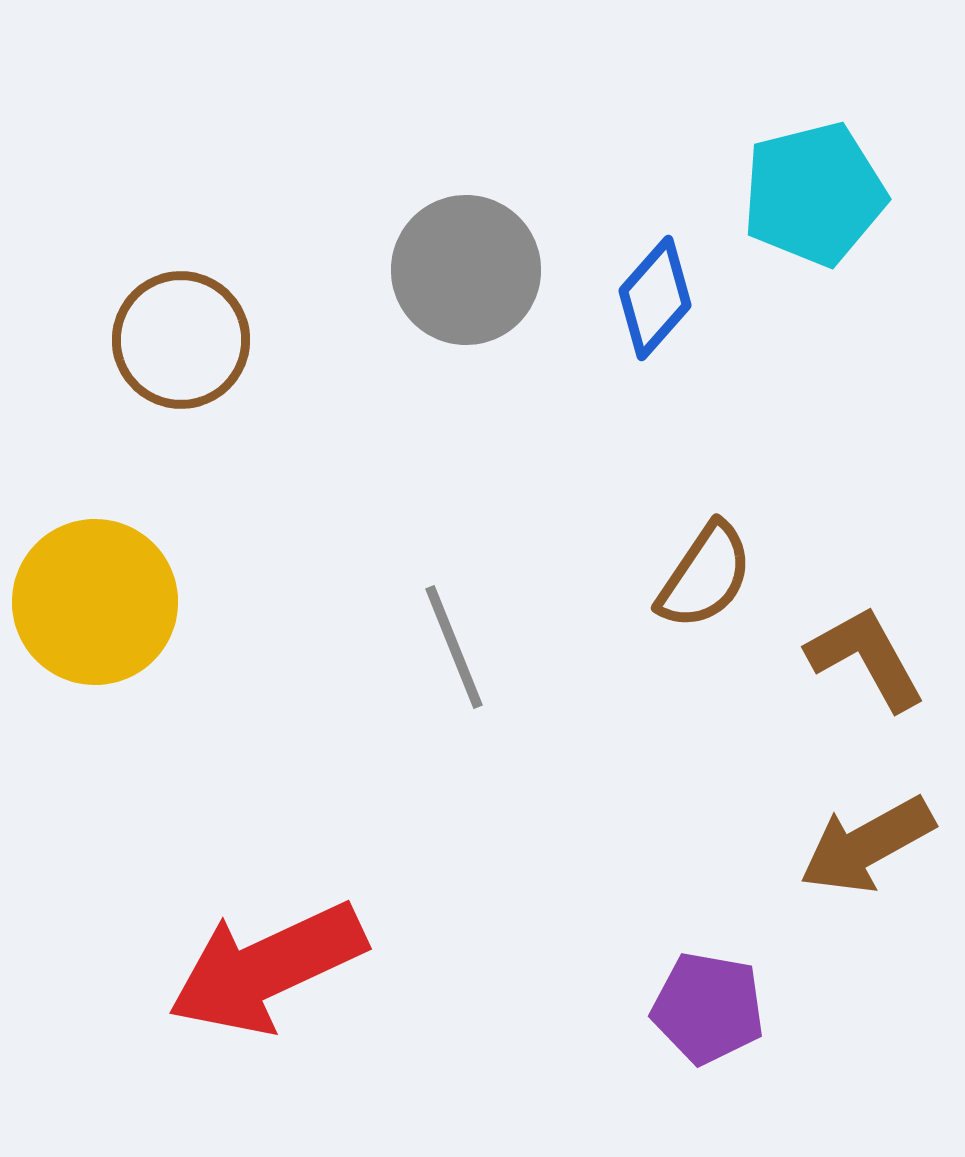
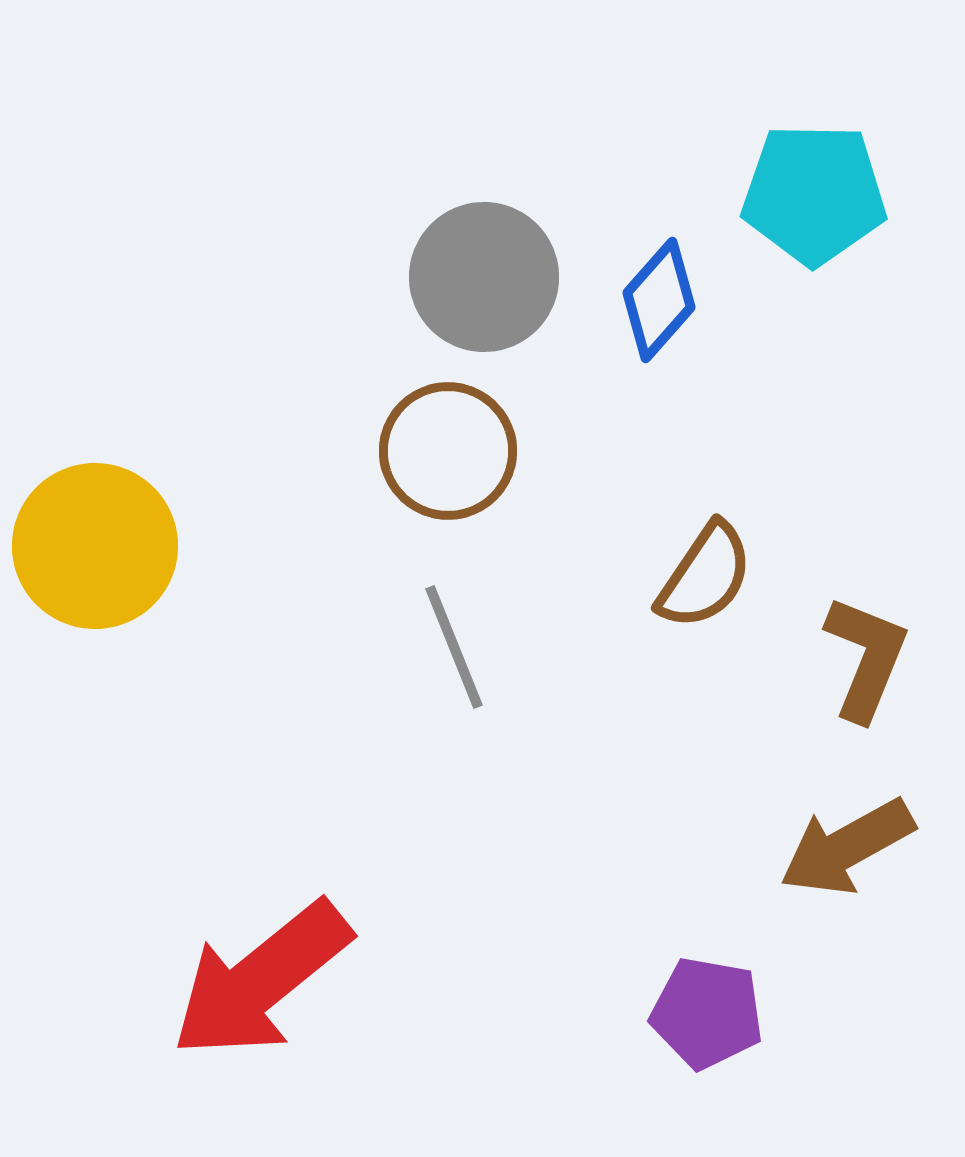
cyan pentagon: rotated 15 degrees clockwise
gray circle: moved 18 px right, 7 px down
blue diamond: moved 4 px right, 2 px down
brown circle: moved 267 px right, 111 px down
yellow circle: moved 56 px up
brown L-shape: rotated 51 degrees clockwise
brown arrow: moved 20 px left, 2 px down
red arrow: moved 6 px left, 12 px down; rotated 14 degrees counterclockwise
purple pentagon: moved 1 px left, 5 px down
